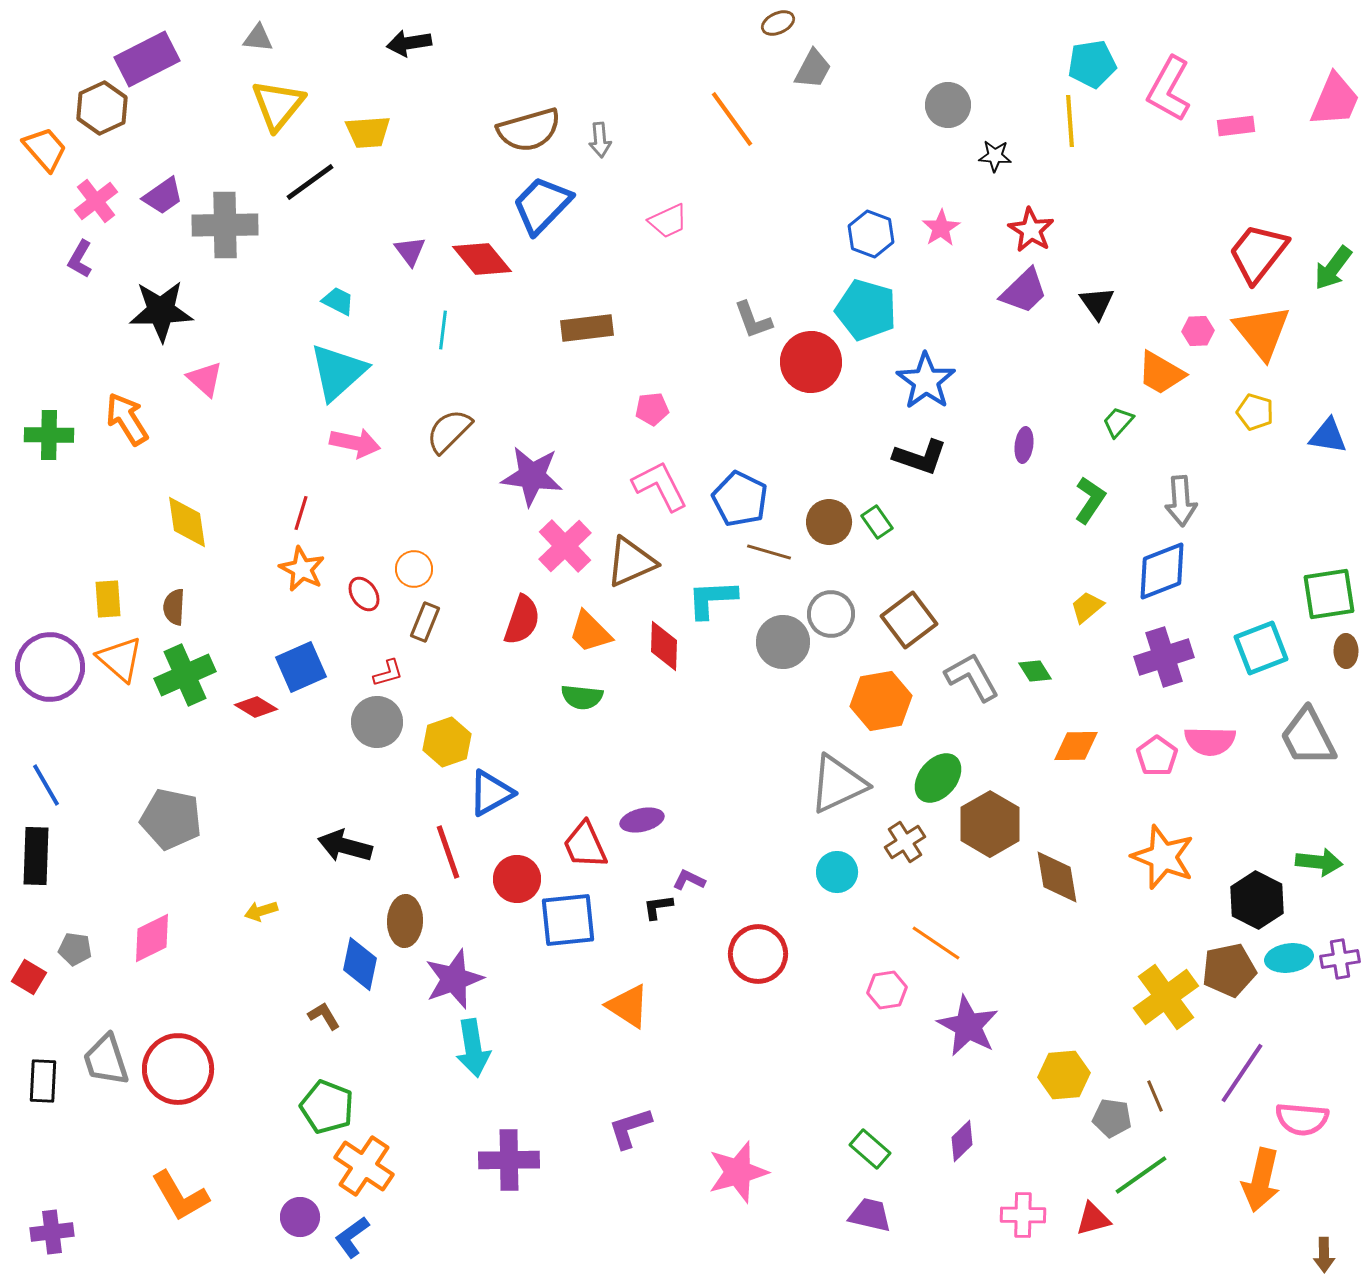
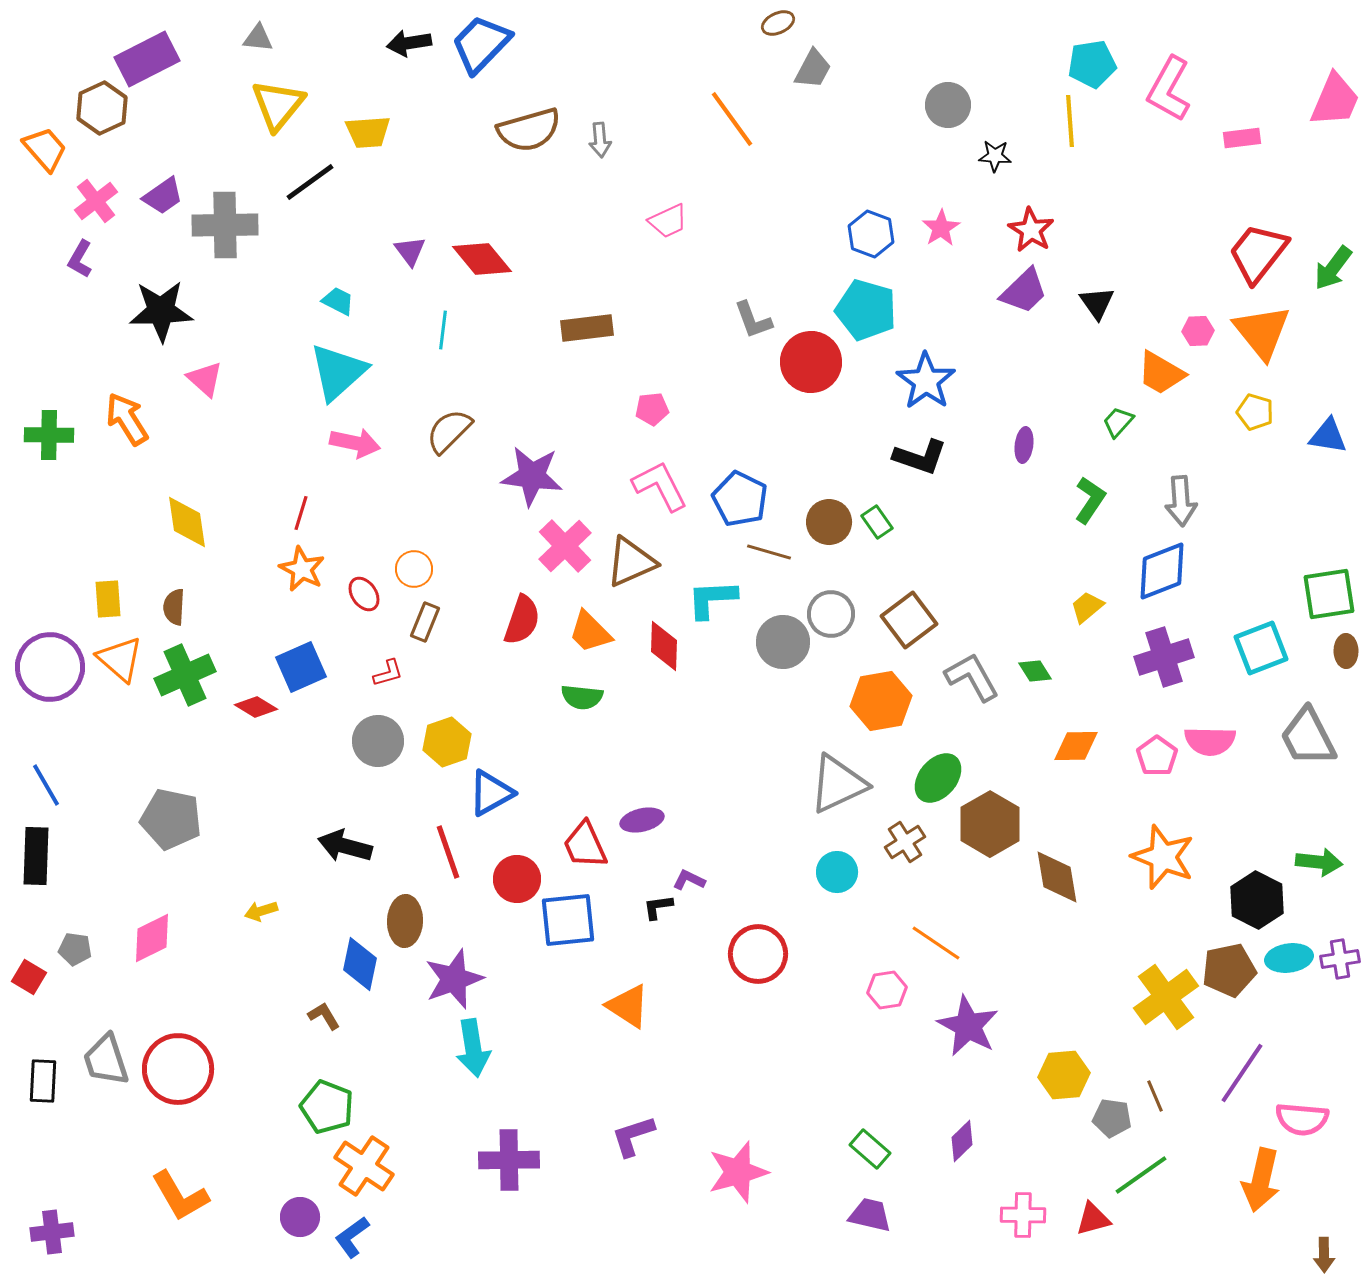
pink rectangle at (1236, 126): moved 6 px right, 12 px down
blue trapezoid at (542, 205): moved 61 px left, 161 px up
gray circle at (377, 722): moved 1 px right, 19 px down
purple L-shape at (630, 1128): moved 3 px right, 8 px down
